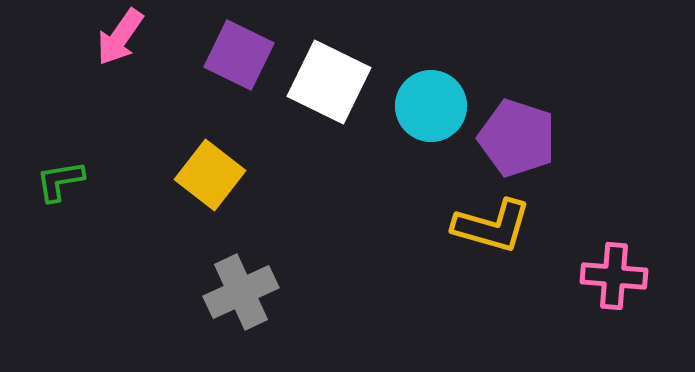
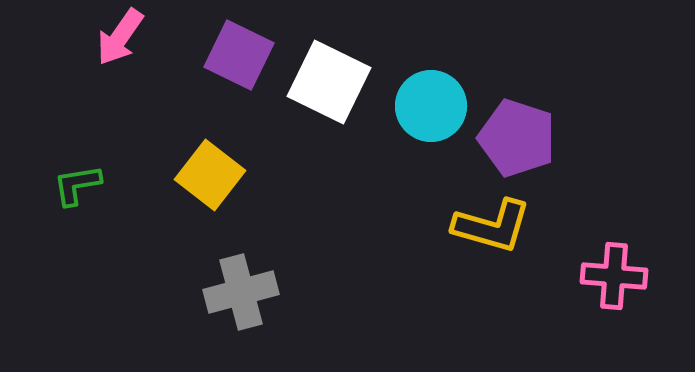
green L-shape: moved 17 px right, 4 px down
gray cross: rotated 10 degrees clockwise
